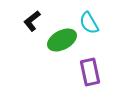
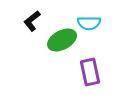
cyan semicircle: rotated 60 degrees counterclockwise
